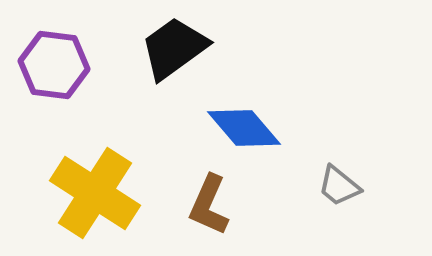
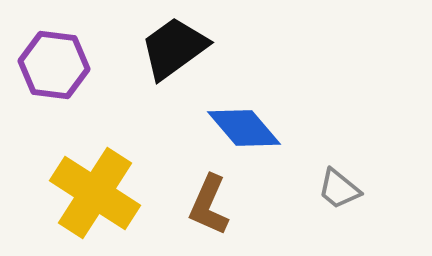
gray trapezoid: moved 3 px down
